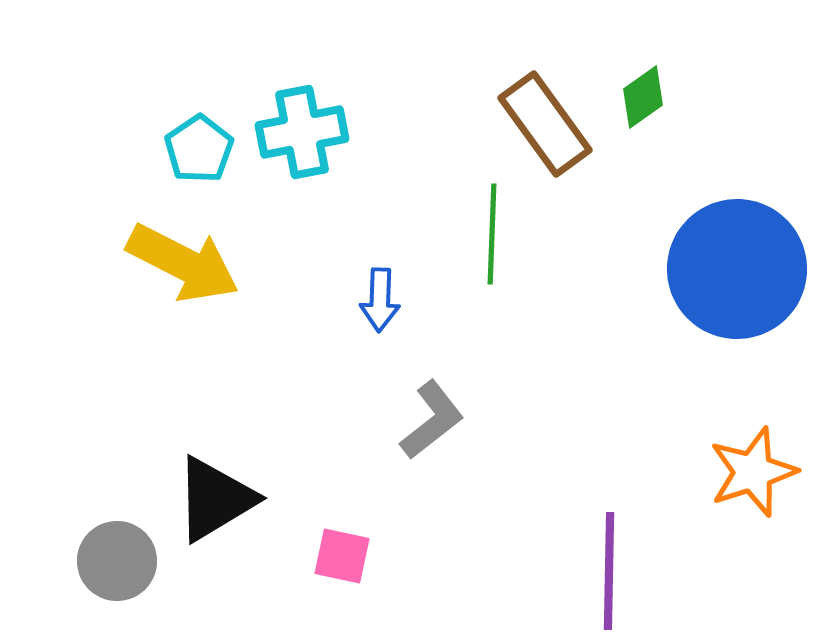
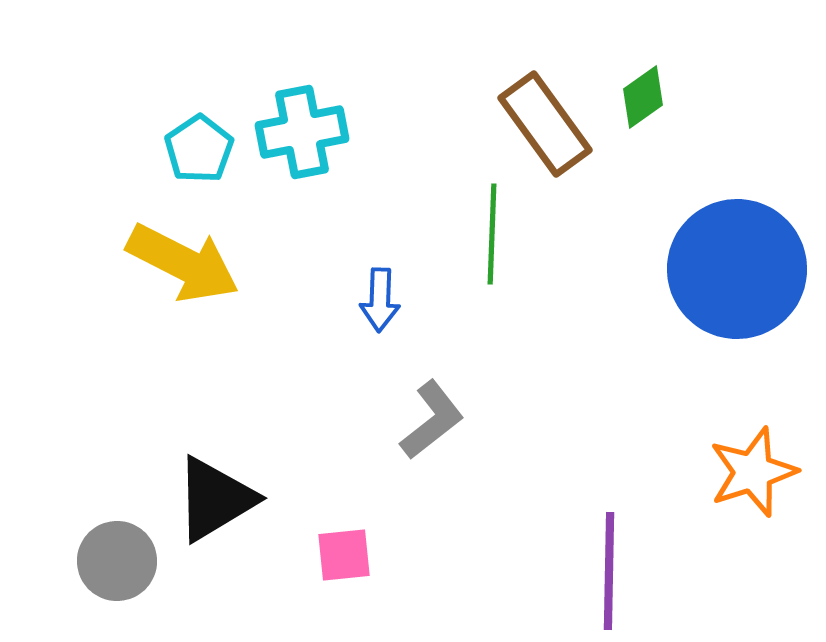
pink square: moved 2 px right, 1 px up; rotated 18 degrees counterclockwise
